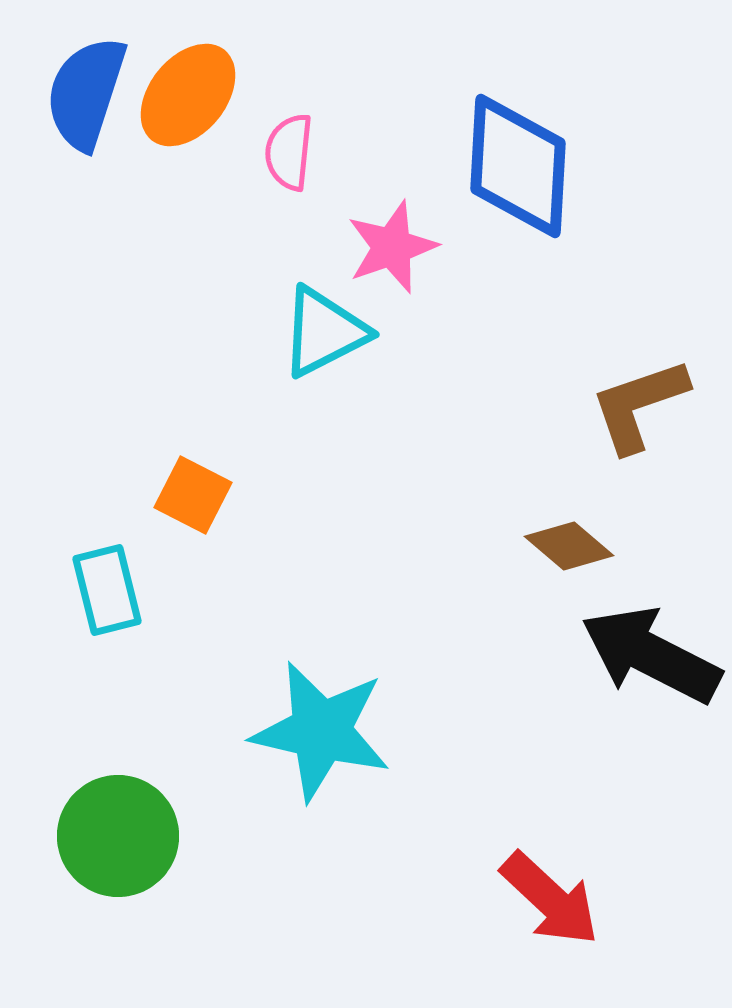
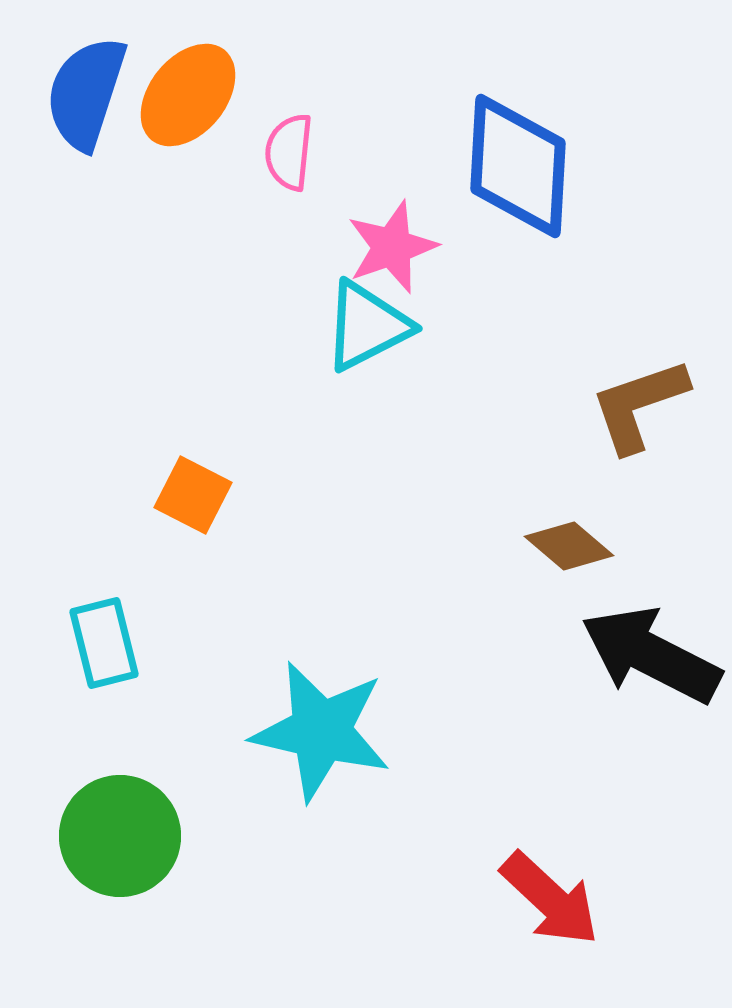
cyan triangle: moved 43 px right, 6 px up
cyan rectangle: moved 3 px left, 53 px down
green circle: moved 2 px right
